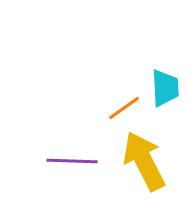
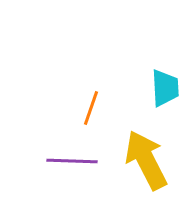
orange line: moved 33 px left; rotated 36 degrees counterclockwise
yellow arrow: moved 2 px right, 1 px up
